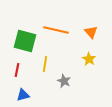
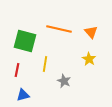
orange line: moved 3 px right, 1 px up
